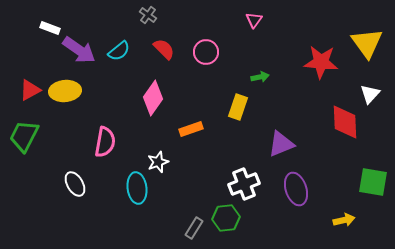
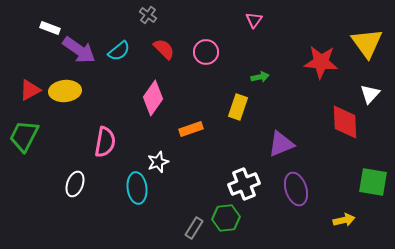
white ellipse: rotated 50 degrees clockwise
